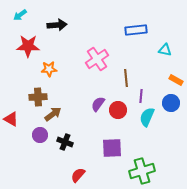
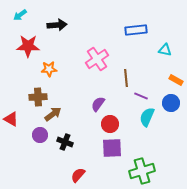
purple line: rotated 72 degrees counterclockwise
red circle: moved 8 px left, 14 px down
